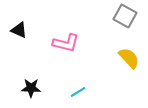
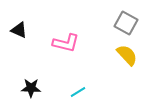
gray square: moved 1 px right, 7 px down
yellow semicircle: moved 2 px left, 3 px up
